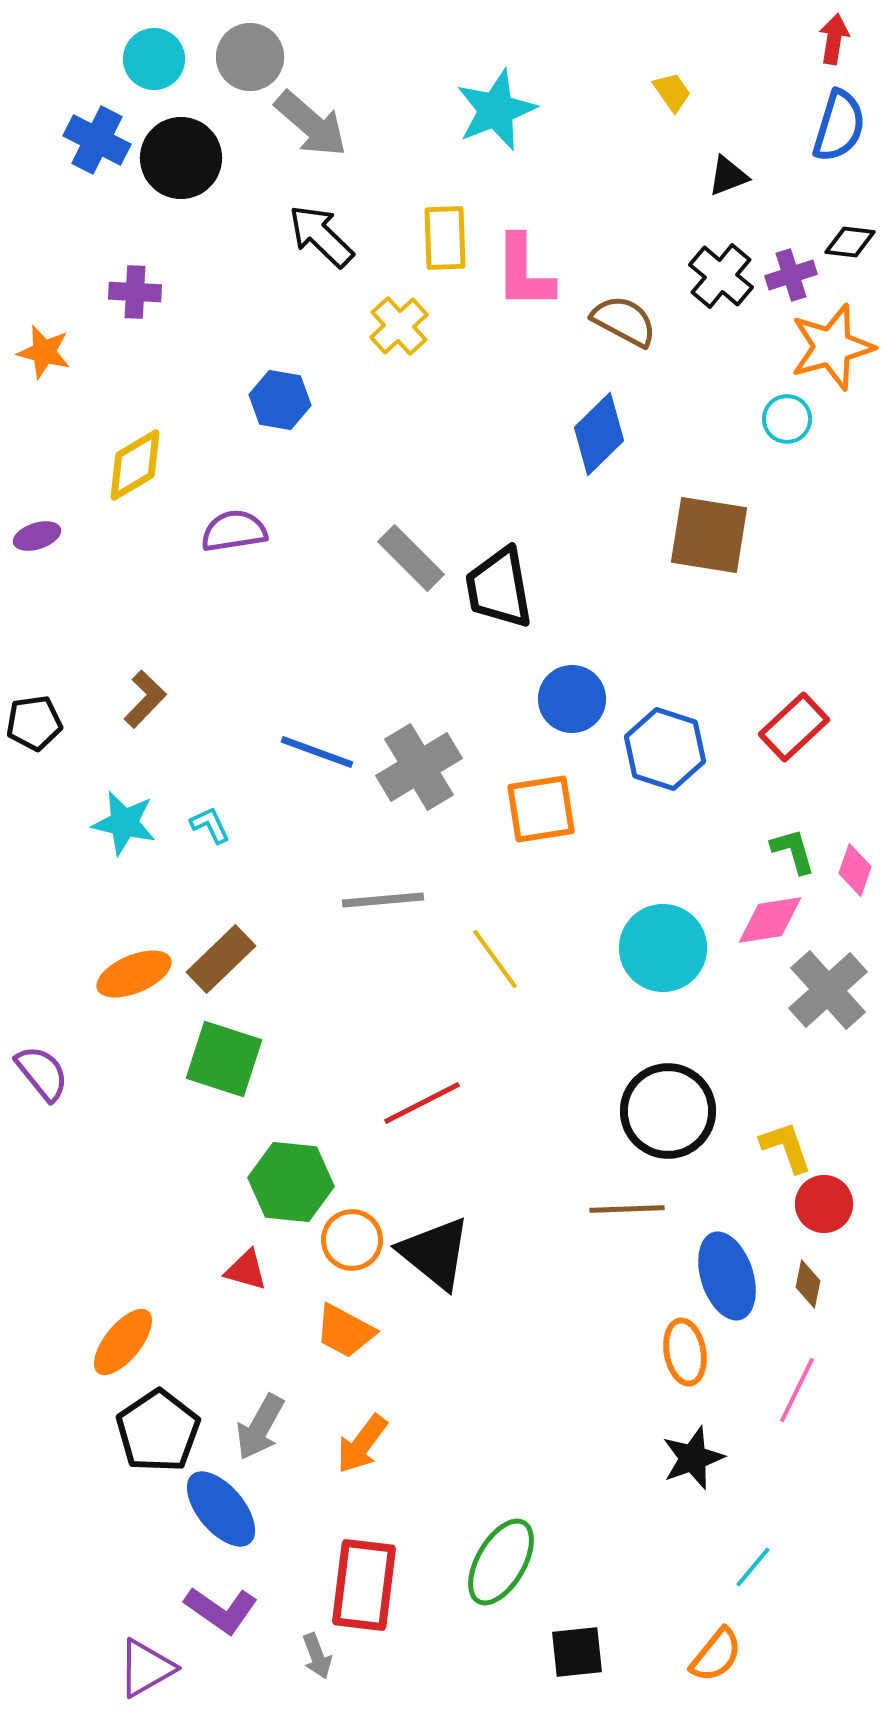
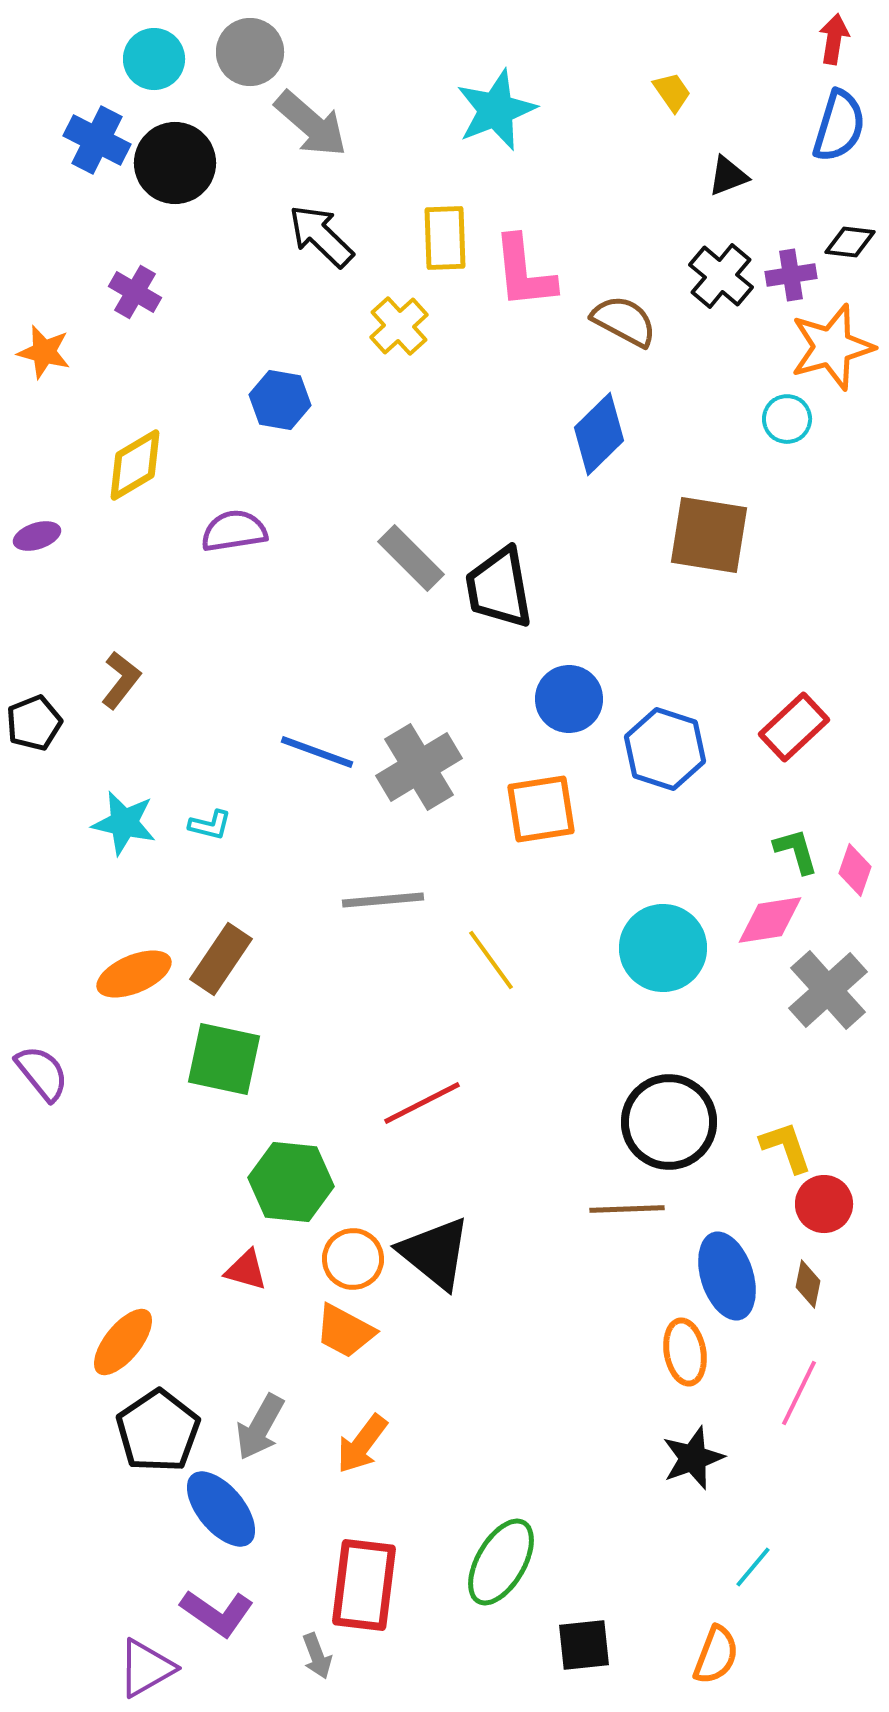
gray circle at (250, 57): moved 5 px up
black circle at (181, 158): moved 6 px left, 5 px down
pink L-shape at (524, 272): rotated 6 degrees counterclockwise
purple cross at (791, 275): rotated 9 degrees clockwise
purple cross at (135, 292): rotated 27 degrees clockwise
brown L-shape at (145, 699): moved 24 px left, 19 px up; rotated 6 degrees counterclockwise
blue circle at (572, 699): moved 3 px left
black pentagon at (34, 723): rotated 14 degrees counterclockwise
cyan L-shape at (210, 825): rotated 129 degrees clockwise
green L-shape at (793, 851): moved 3 px right
brown rectangle at (221, 959): rotated 12 degrees counterclockwise
yellow line at (495, 959): moved 4 px left, 1 px down
green square at (224, 1059): rotated 6 degrees counterclockwise
black circle at (668, 1111): moved 1 px right, 11 px down
orange circle at (352, 1240): moved 1 px right, 19 px down
pink line at (797, 1390): moved 2 px right, 3 px down
purple L-shape at (221, 1610): moved 4 px left, 3 px down
black square at (577, 1652): moved 7 px right, 7 px up
orange semicircle at (716, 1655): rotated 18 degrees counterclockwise
